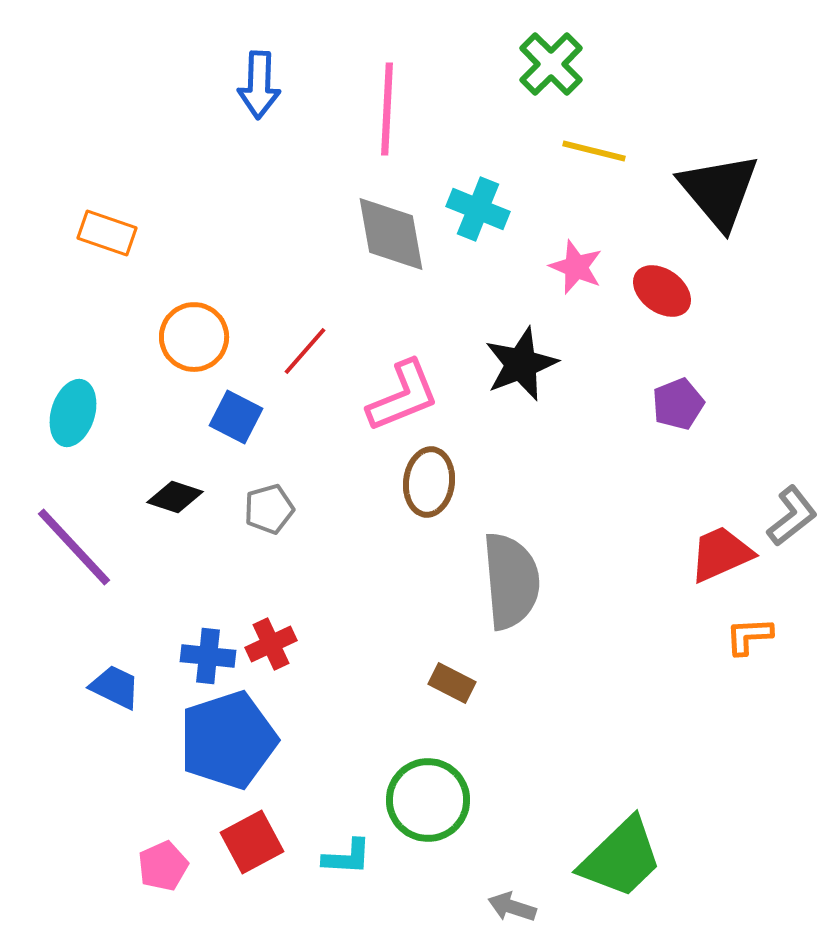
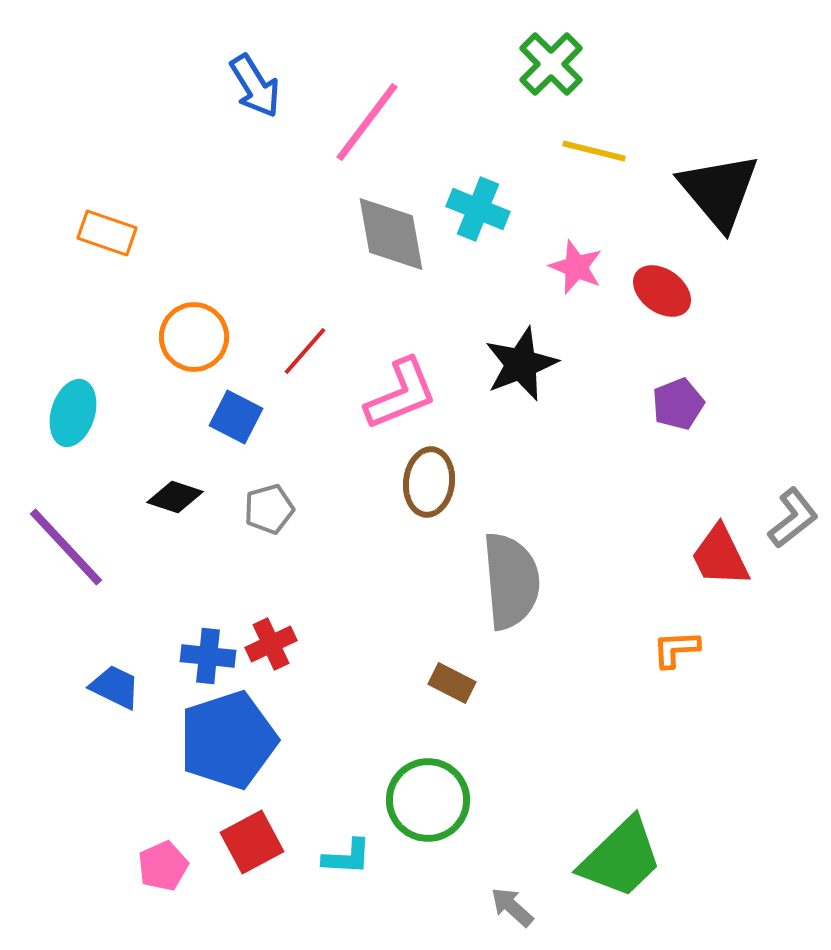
blue arrow: moved 4 px left, 1 px down; rotated 34 degrees counterclockwise
pink line: moved 20 px left, 13 px down; rotated 34 degrees clockwise
pink L-shape: moved 2 px left, 2 px up
gray L-shape: moved 1 px right, 2 px down
purple line: moved 8 px left
red trapezoid: moved 1 px left, 2 px down; rotated 92 degrees counterclockwise
orange L-shape: moved 73 px left, 13 px down
gray arrow: rotated 24 degrees clockwise
